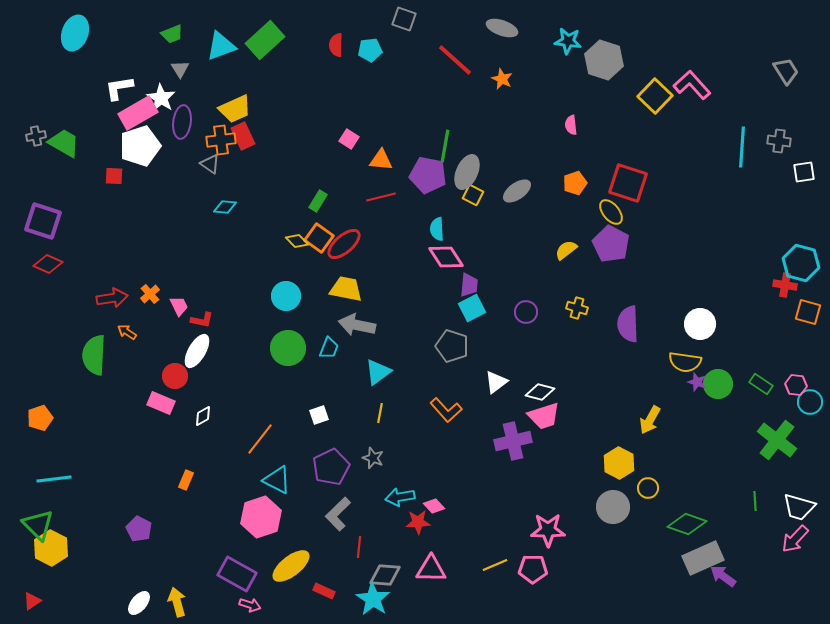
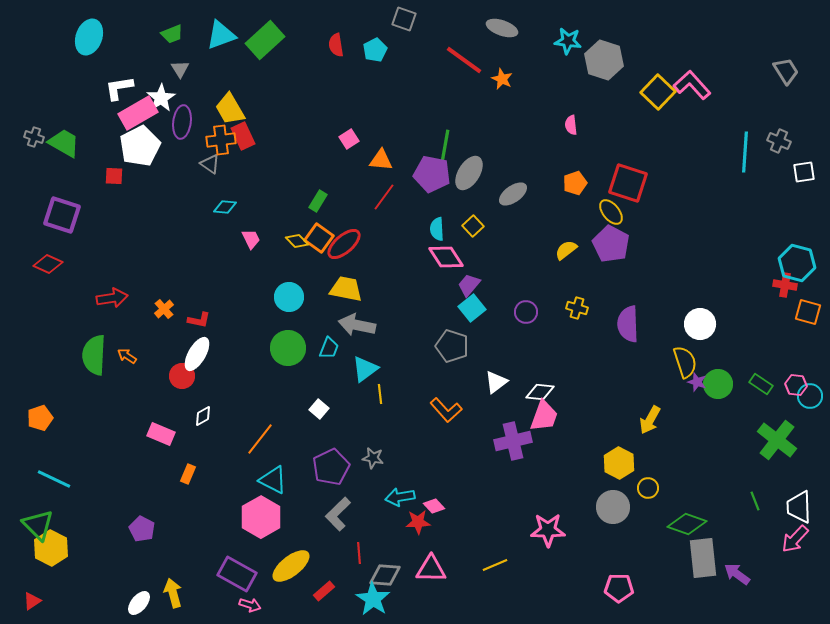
cyan ellipse at (75, 33): moved 14 px right, 4 px down
red semicircle at (336, 45): rotated 10 degrees counterclockwise
cyan triangle at (221, 46): moved 11 px up
cyan pentagon at (370, 50): moved 5 px right; rotated 20 degrees counterclockwise
red line at (455, 60): moved 9 px right; rotated 6 degrees counterclockwise
yellow square at (655, 96): moved 3 px right, 4 px up
white star at (161, 98): rotated 8 degrees clockwise
yellow trapezoid at (235, 109): moved 5 px left; rotated 84 degrees clockwise
gray cross at (36, 136): moved 2 px left, 1 px down; rotated 30 degrees clockwise
pink square at (349, 139): rotated 24 degrees clockwise
gray cross at (779, 141): rotated 15 degrees clockwise
white pentagon at (140, 146): rotated 9 degrees counterclockwise
cyan line at (742, 147): moved 3 px right, 5 px down
gray ellipse at (467, 172): moved 2 px right, 1 px down; rotated 8 degrees clockwise
purple pentagon at (428, 175): moved 4 px right, 1 px up
gray ellipse at (517, 191): moved 4 px left, 3 px down
yellow square at (473, 195): moved 31 px down; rotated 20 degrees clockwise
red line at (381, 197): moved 3 px right; rotated 40 degrees counterclockwise
purple square at (43, 221): moved 19 px right, 6 px up
cyan hexagon at (801, 263): moved 4 px left
purple trapezoid at (469, 285): rotated 145 degrees counterclockwise
orange cross at (150, 294): moved 14 px right, 15 px down
cyan circle at (286, 296): moved 3 px right, 1 px down
pink trapezoid at (179, 306): moved 72 px right, 67 px up
cyan square at (472, 308): rotated 12 degrees counterclockwise
red L-shape at (202, 320): moved 3 px left
orange arrow at (127, 332): moved 24 px down
white ellipse at (197, 351): moved 3 px down
yellow semicircle at (685, 362): rotated 116 degrees counterclockwise
cyan triangle at (378, 372): moved 13 px left, 3 px up
red circle at (175, 376): moved 7 px right
white diamond at (540, 392): rotated 8 degrees counterclockwise
cyan circle at (810, 402): moved 6 px up
pink rectangle at (161, 403): moved 31 px down
yellow line at (380, 413): moved 19 px up; rotated 18 degrees counterclockwise
white square at (319, 415): moved 6 px up; rotated 30 degrees counterclockwise
pink trapezoid at (544, 416): rotated 52 degrees counterclockwise
gray star at (373, 458): rotated 10 degrees counterclockwise
cyan line at (54, 479): rotated 32 degrees clockwise
orange rectangle at (186, 480): moved 2 px right, 6 px up
cyan triangle at (277, 480): moved 4 px left
green line at (755, 501): rotated 18 degrees counterclockwise
white trapezoid at (799, 507): rotated 72 degrees clockwise
pink hexagon at (261, 517): rotated 12 degrees counterclockwise
purple pentagon at (139, 529): moved 3 px right
red line at (359, 547): moved 6 px down; rotated 10 degrees counterclockwise
gray rectangle at (703, 558): rotated 72 degrees counterclockwise
pink pentagon at (533, 569): moved 86 px right, 19 px down
purple arrow at (723, 576): moved 14 px right, 2 px up
red rectangle at (324, 591): rotated 65 degrees counterclockwise
yellow arrow at (177, 602): moved 4 px left, 9 px up
